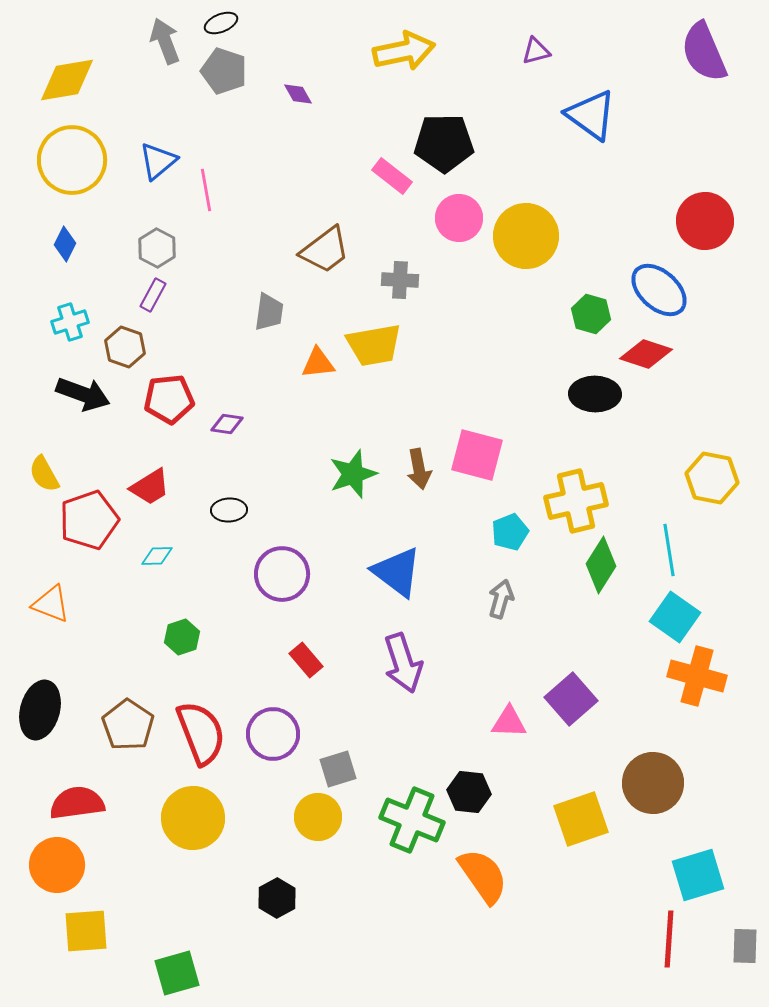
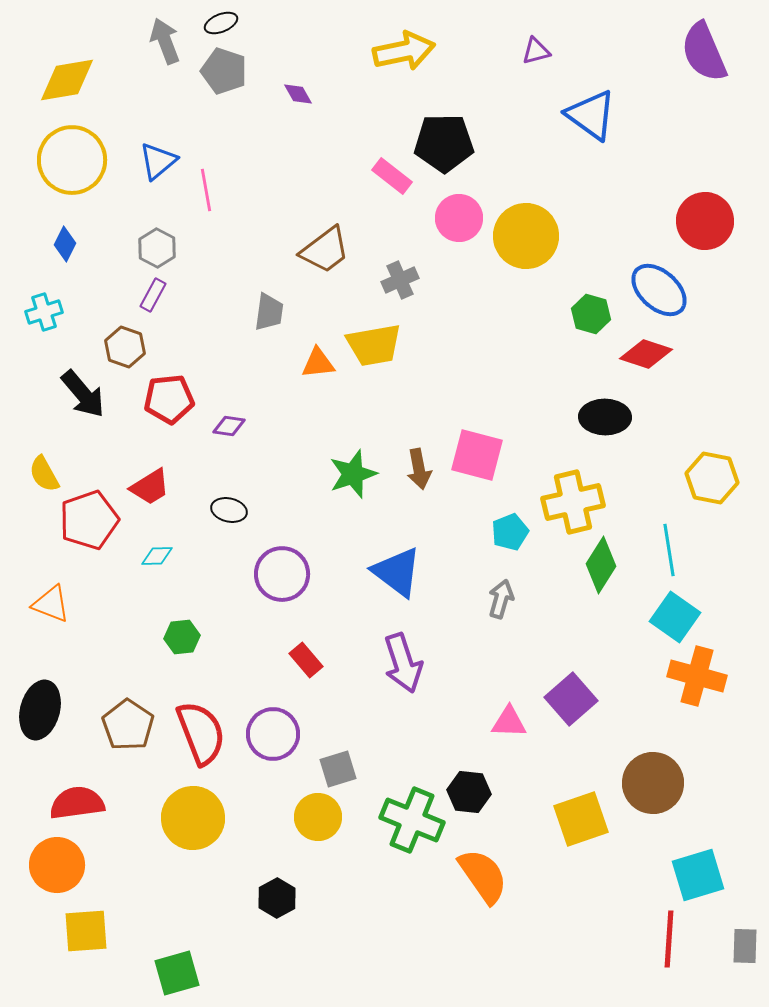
gray cross at (400, 280): rotated 27 degrees counterclockwise
cyan cross at (70, 322): moved 26 px left, 10 px up
black arrow at (83, 394): rotated 30 degrees clockwise
black ellipse at (595, 394): moved 10 px right, 23 px down
purple diamond at (227, 424): moved 2 px right, 2 px down
yellow cross at (576, 501): moved 3 px left, 1 px down
black ellipse at (229, 510): rotated 16 degrees clockwise
green hexagon at (182, 637): rotated 12 degrees clockwise
